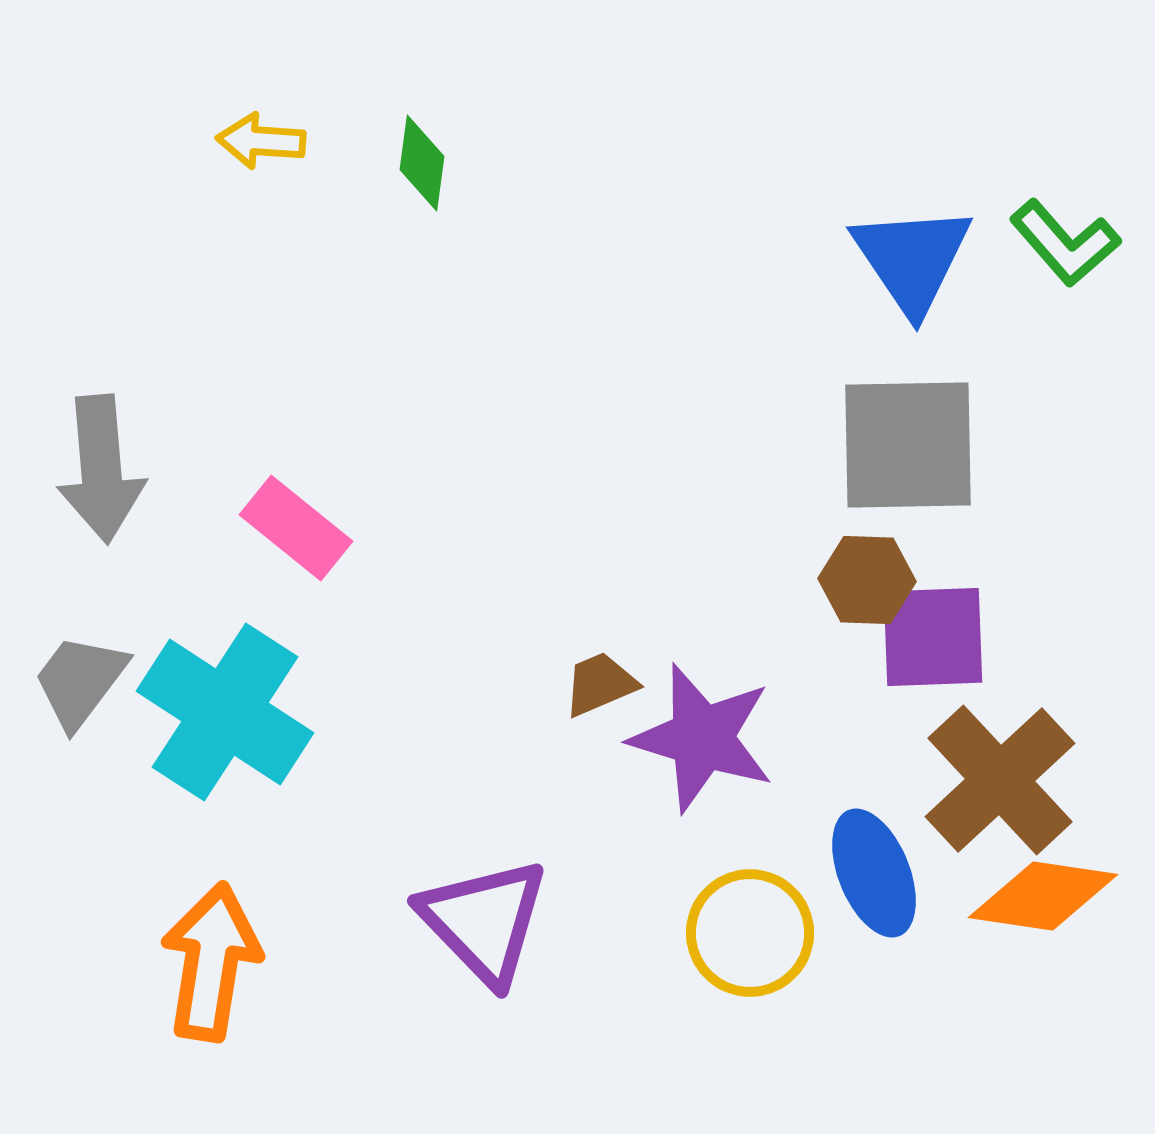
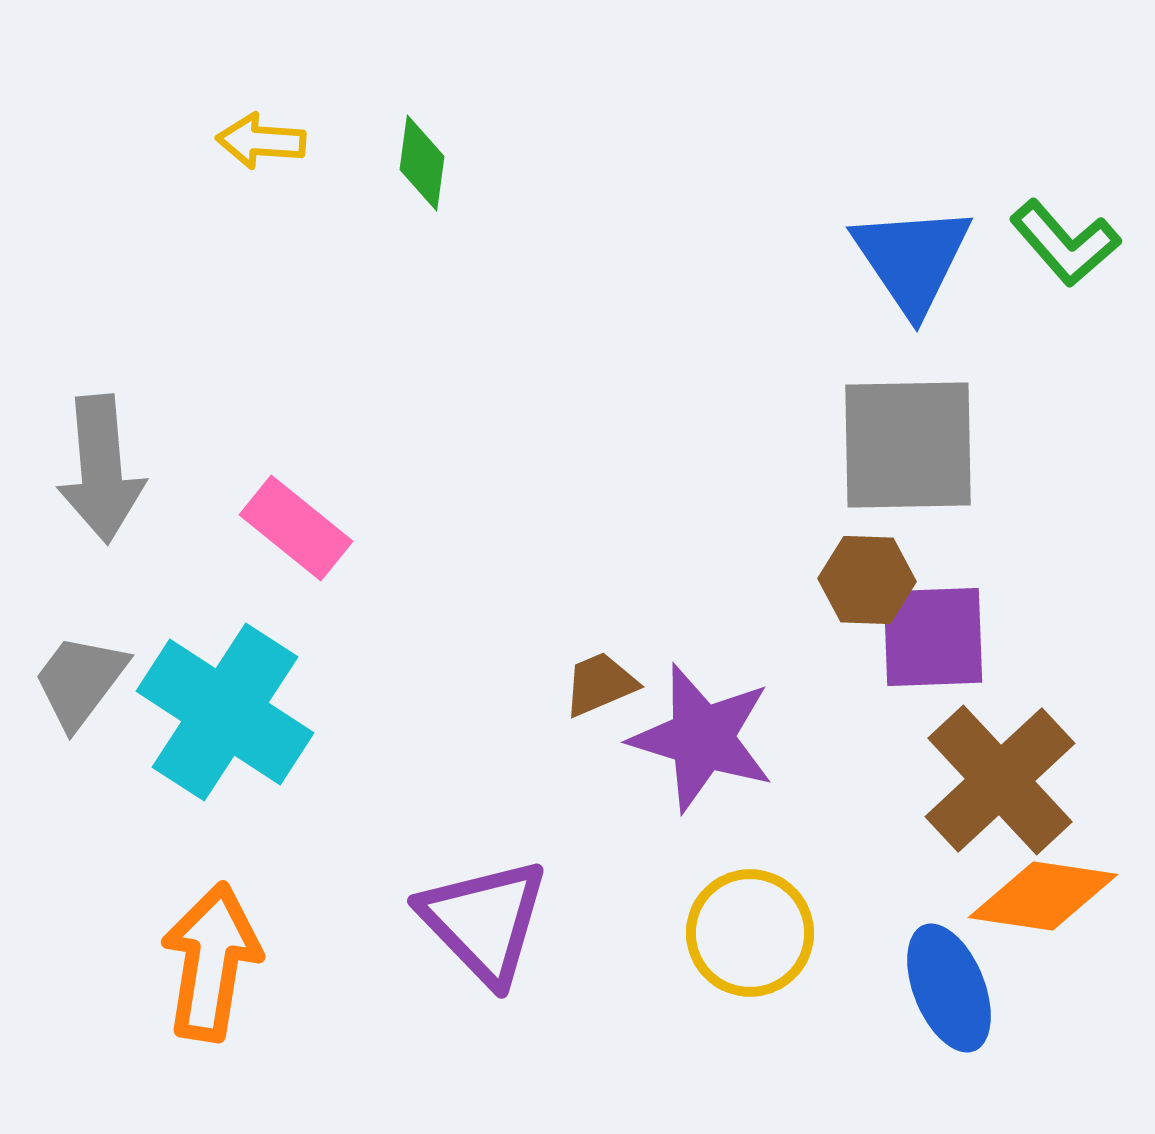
blue ellipse: moved 75 px right, 115 px down
